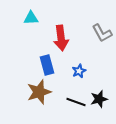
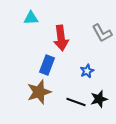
blue rectangle: rotated 36 degrees clockwise
blue star: moved 8 px right
